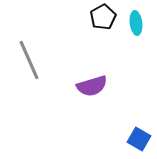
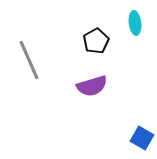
black pentagon: moved 7 px left, 24 px down
cyan ellipse: moved 1 px left
blue square: moved 3 px right, 1 px up
